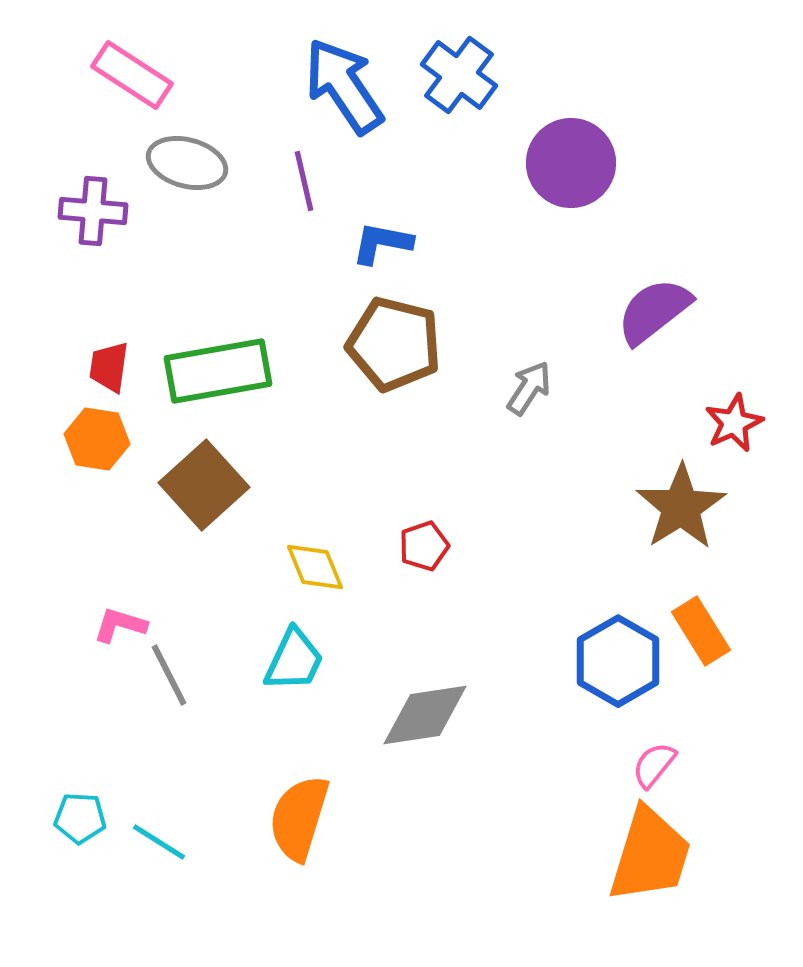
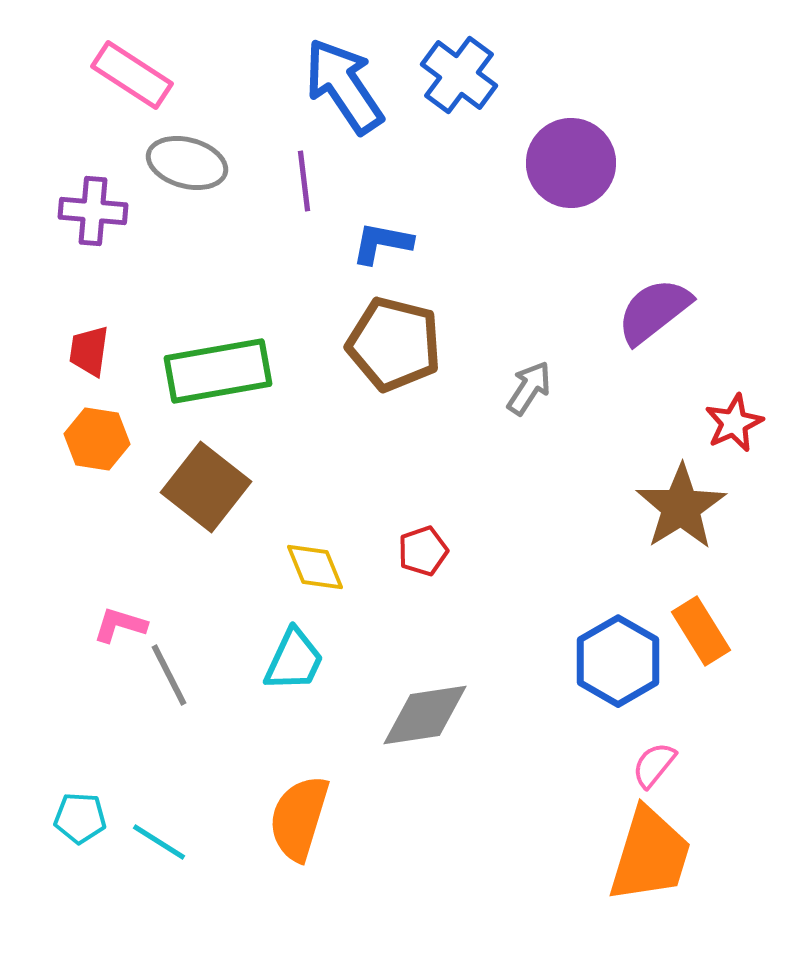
purple line: rotated 6 degrees clockwise
red trapezoid: moved 20 px left, 16 px up
brown square: moved 2 px right, 2 px down; rotated 10 degrees counterclockwise
red pentagon: moved 1 px left, 5 px down
